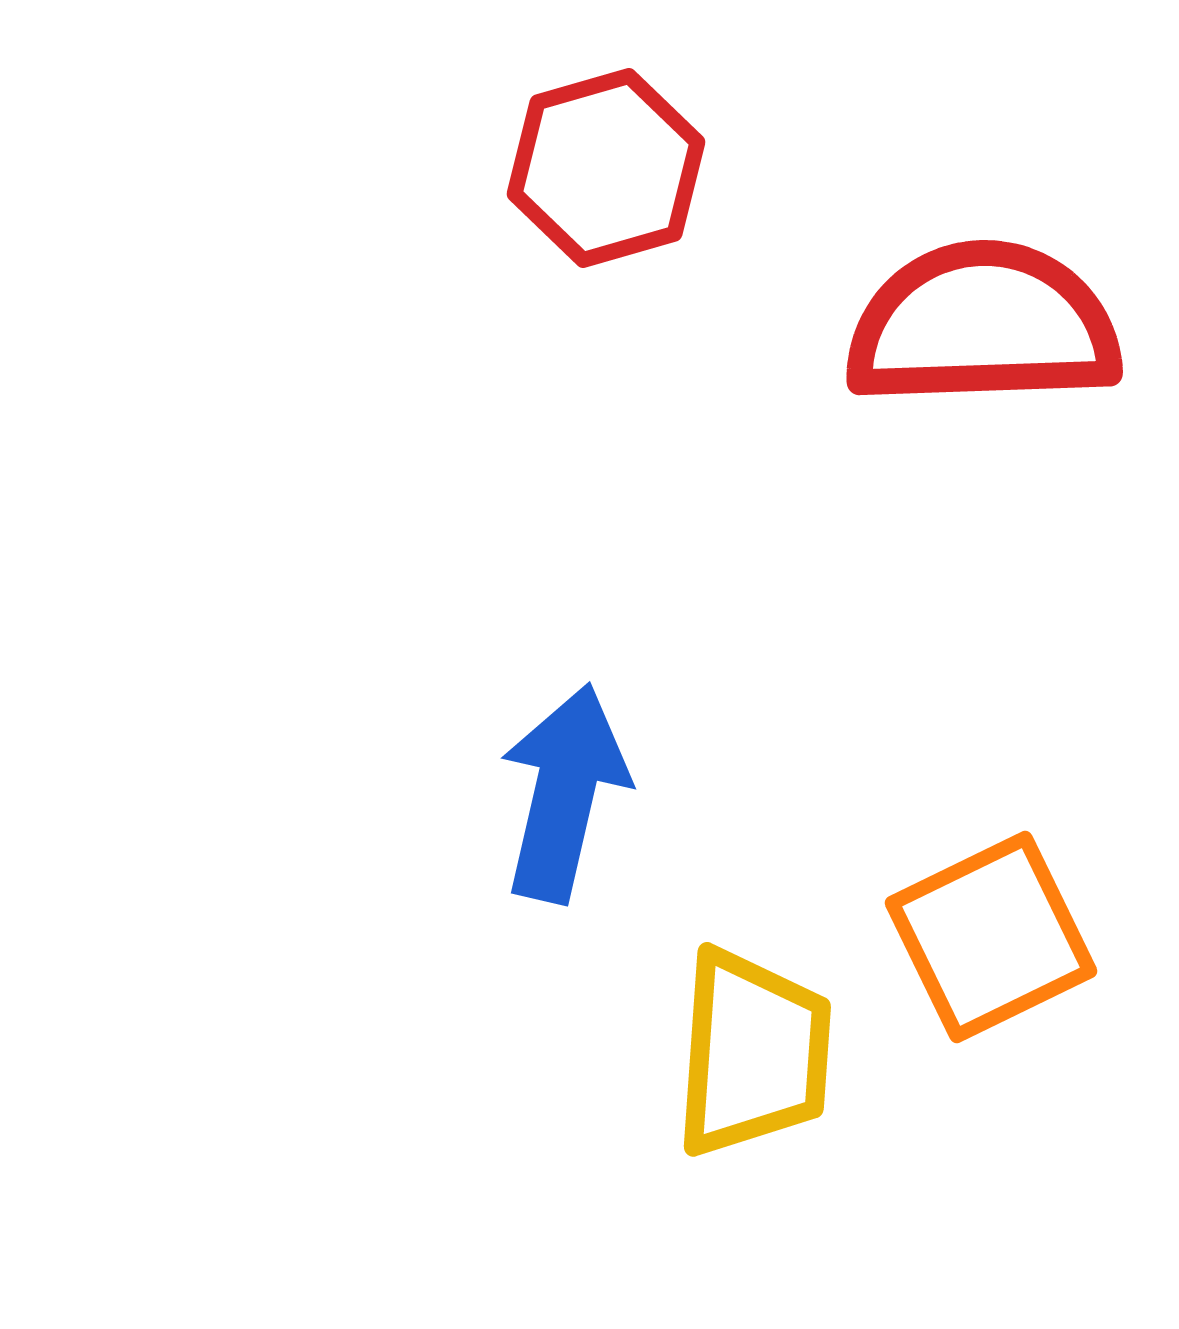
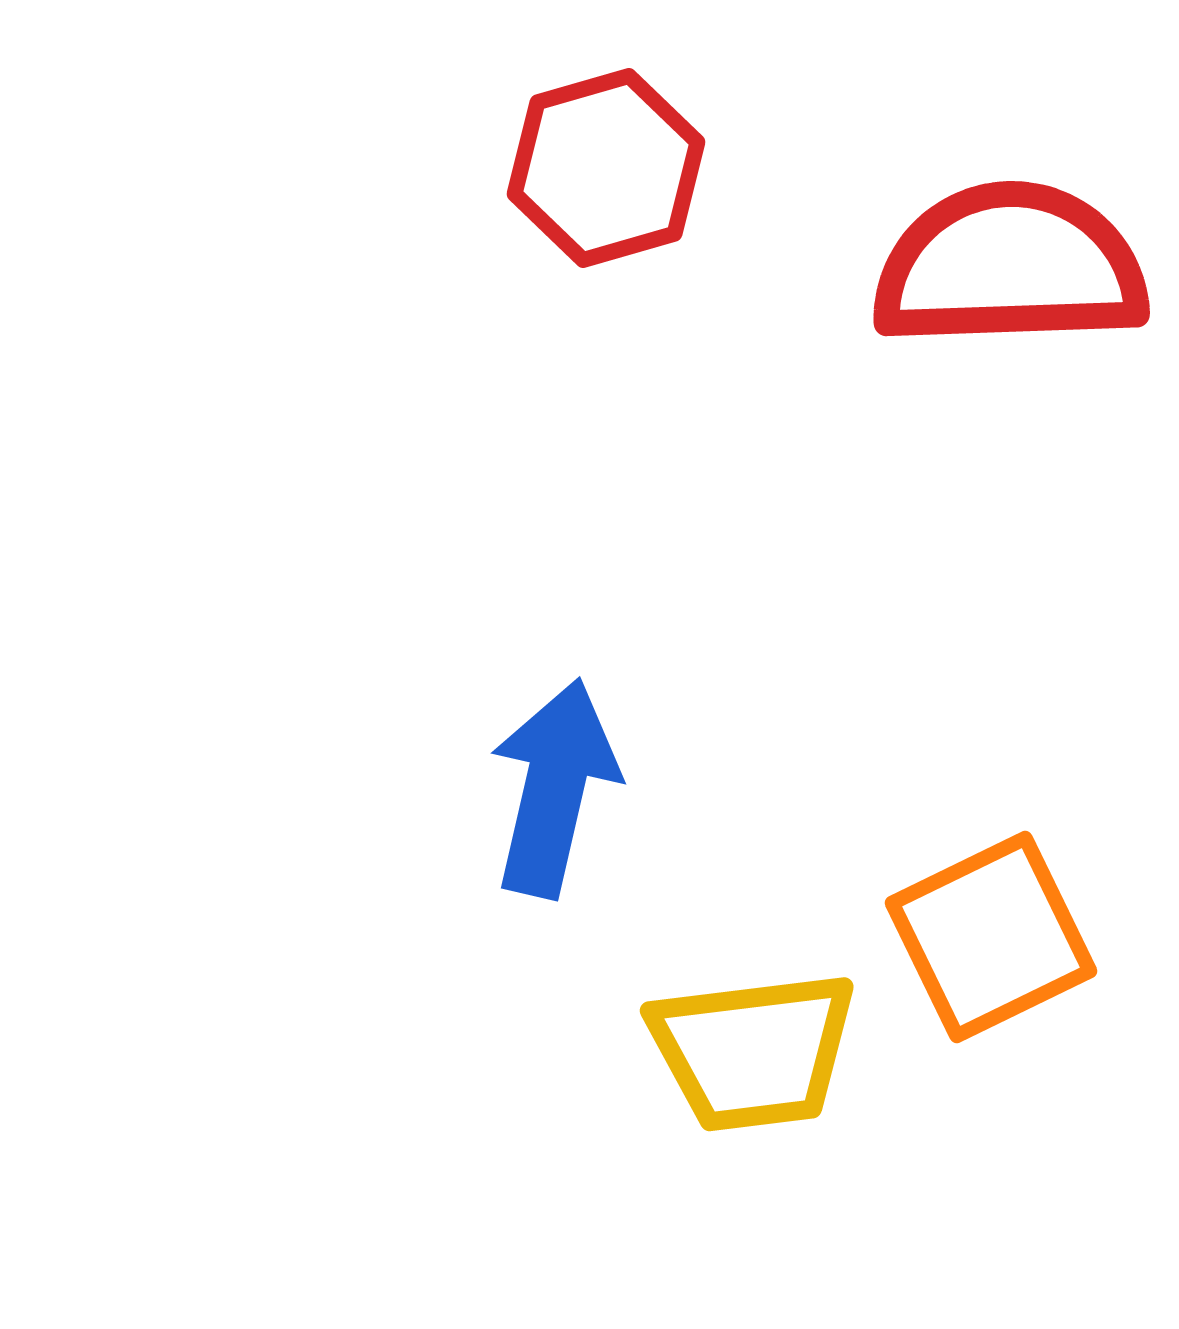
red semicircle: moved 27 px right, 59 px up
blue arrow: moved 10 px left, 5 px up
yellow trapezoid: moved 2 px up; rotated 79 degrees clockwise
